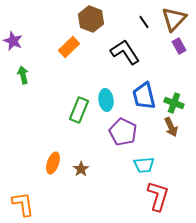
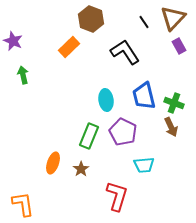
brown triangle: moved 1 px left, 1 px up
green rectangle: moved 10 px right, 26 px down
red L-shape: moved 41 px left
